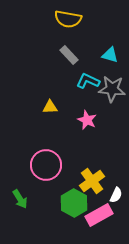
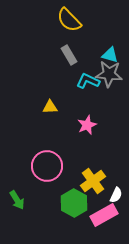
yellow semicircle: moved 1 px right, 1 px down; rotated 36 degrees clockwise
gray rectangle: rotated 12 degrees clockwise
gray star: moved 3 px left, 15 px up
pink star: moved 5 px down; rotated 24 degrees clockwise
pink circle: moved 1 px right, 1 px down
yellow cross: moved 1 px right
green arrow: moved 3 px left, 1 px down
pink rectangle: moved 5 px right
